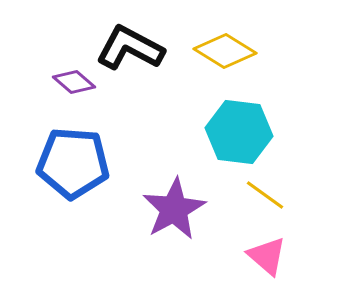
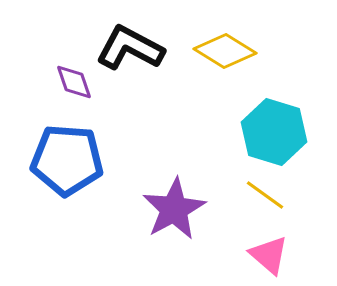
purple diamond: rotated 30 degrees clockwise
cyan hexagon: moved 35 px right; rotated 10 degrees clockwise
blue pentagon: moved 6 px left, 3 px up
pink triangle: moved 2 px right, 1 px up
